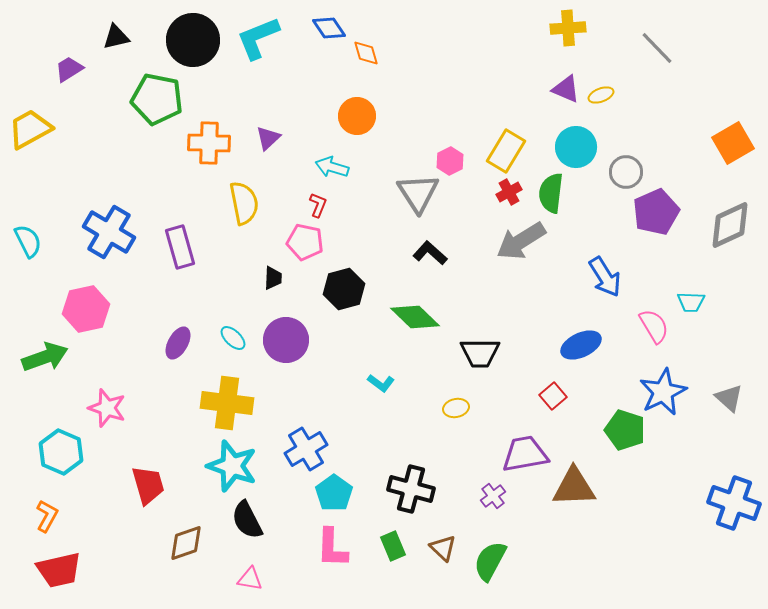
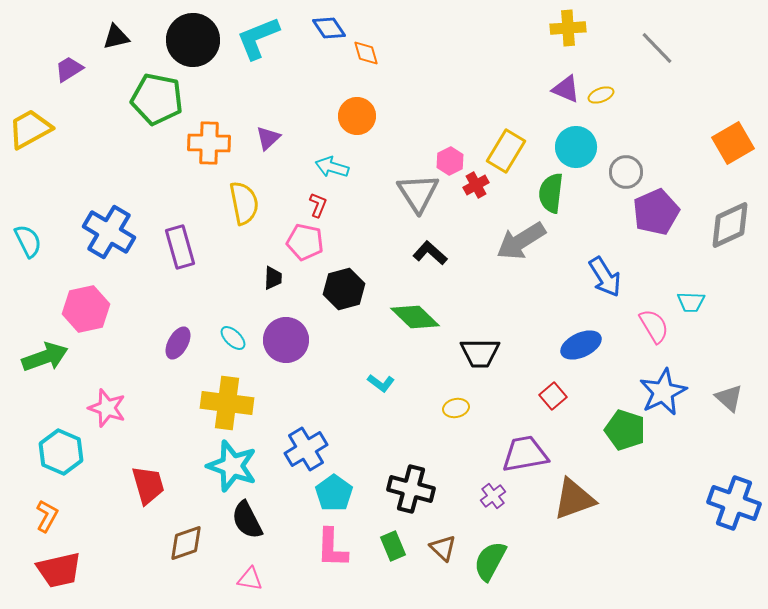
red cross at (509, 192): moved 33 px left, 7 px up
brown triangle at (574, 487): moved 12 px down; rotated 18 degrees counterclockwise
